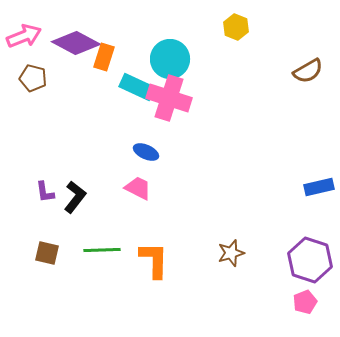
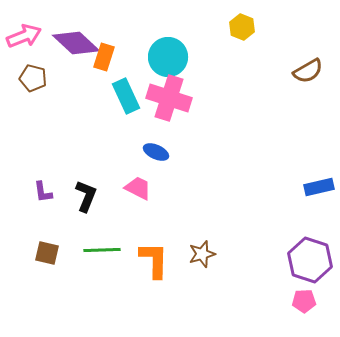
yellow hexagon: moved 6 px right
purple diamond: rotated 15 degrees clockwise
cyan circle: moved 2 px left, 2 px up
cyan rectangle: moved 11 px left, 9 px down; rotated 40 degrees clockwise
blue ellipse: moved 10 px right
purple L-shape: moved 2 px left
black L-shape: moved 11 px right, 1 px up; rotated 16 degrees counterclockwise
brown star: moved 29 px left, 1 px down
pink pentagon: moved 1 px left, 1 px up; rotated 20 degrees clockwise
